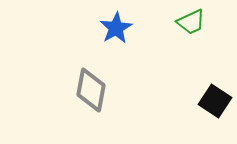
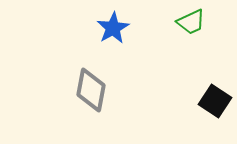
blue star: moved 3 px left
